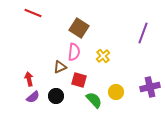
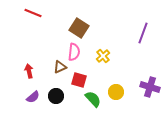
red arrow: moved 8 px up
purple cross: rotated 30 degrees clockwise
green semicircle: moved 1 px left, 1 px up
